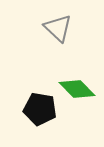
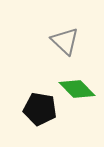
gray triangle: moved 7 px right, 13 px down
